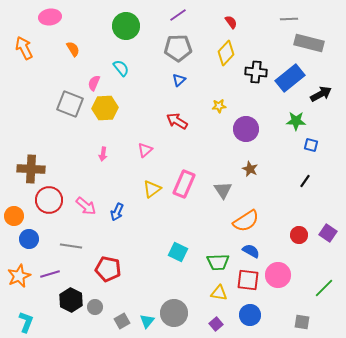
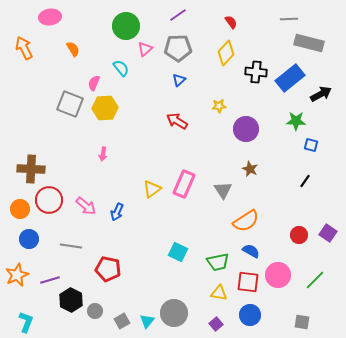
pink triangle at (145, 150): moved 101 px up
orange circle at (14, 216): moved 6 px right, 7 px up
green trapezoid at (218, 262): rotated 10 degrees counterclockwise
purple line at (50, 274): moved 6 px down
orange star at (19, 276): moved 2 px left, 1 px up
red square at (248, 280): moved 2 px down
green line at (324, 288): moved 9 px left, 8 px up
gray circle at (95, 307): moved 4 px down
